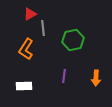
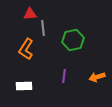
red triangle: rotated 24 degrees clockwise
orange arrow: moved 1 px right, 1 px up; rotated 70 degrees clockwise
